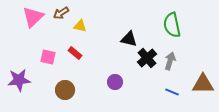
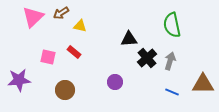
black triangle: rotated 18 degrees counterclockwise
red rectangle: moved 1 px left, 1 px up
